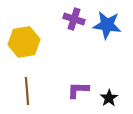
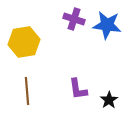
purple L-shape: moved 1 px up; rotated 100 degrees counterclockwise
black star: moved 2 px down
